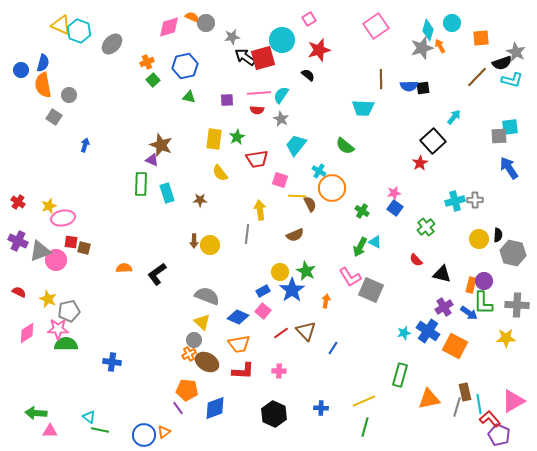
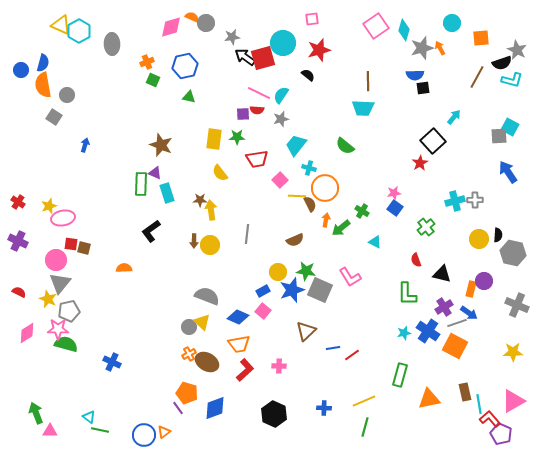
pink square at (309, 19): moved 3 px right; rotated 24 degrees clockwise
pink diamond at (169, 27): moved 2 px right
cyan diamond at (428, 30): moved 24 px left
cyan hexagon at (79, 31): rotated 10 degrees clockwise
cyan circle at (282, 40): moved 1 px right, 3 px down
gray ellipse at (112, 44): rotated 45 degrees counterclockwise
orange arrow at (440, 46): moved 2 px down
gray star at (516, 52): moved 1 px right, 2 px up
brown line at (477, 77): rotated 15 degrees counterclockwise
brown line at (381, 79): moved 13 px left, 2 px down
green square at (153, 80): rotated 24 degrees counterclockwise
blue semicircle at (409, 86): moved 6 px right, 11 px up
pink line at (259, 93): rotated 30 degrees clockwise
gray circle at (69, 95): moved 2 px left
purple square at (227, 100): moved 16 px right, 14 px down
gray star at (281, 119): rotated 28 degrees clockwise
cyan square at (510, 127): rotated 36 degrees clockwise
green star at (237, 137): rotated 28 degrees clockwise
purple triangle at (152, 160): moved 3 px right, 13 px down
blue arrow at (509, 168): moved 1 px left, 4 px down
cyan cross at (319, 171): moved 10 px left, 3 px up; rotated 16 degrees counterclockwise
pink square at (280, 180): rotated 28 degrees clockwise
orange circle at (332, 188): moved 7 px left
yellow arrow at (260, 210): moved 49 px left
brown semicircle at (295, 235): moved 5 px down
red square at (71, 242): moved 2 px down
green arrow at (360, 247): moved 19 px left, 19 px up; rotated 24 degrees clockwise
gray triangle at (40, 251): moved 20 px right, 32 px down; rotated 30 degrees counterclockwise
red semicircle at (416, 260): rotated 24 degrees clockwise
green star at (306, 271): rotated 18 degrees counterclockwise
yellow circle at (280, 272): moved 2 px left
black L-shape at (157, 274): moved 6 px left, 43 px up
orange rectangle at (471, 285): moved 4 px down
blue star at (292, 290): rotated 15 degrees clockwise
gray square at (371, 290): moved 51 px left
orange arrow at (326, 301): moved 81 px up
green L-shape at (483, 303): moved 76 px left, 9 px up
gray cross at (517, 305): rotated 20 degrees clockwise
brown triangle at (306, 331): rotated 30 degrees clockwise
red line at (281, 333): moved 71 px right, 22 px down
yellow star at (506, 338): moved 7 px right, 14 px down
gray circle at (194, 340): moved 5 px left, 13 px up
green semicircle at (66, 344): rotated 15 degrees clockwise
blue line at (333, 348): rotated 48 degrees clockwise
blue cross at (112, 362): rotated 18 degrees clockwise
red L-shape at (243, 371): moved 2 px right, 1 px up; rotated 45 degrees counterclockwise
pink cross at (279, 371): moved 5 px up
orange pentagon at (187, 390): moved 3 px down; rotated 10 degrees clockwise
gray line at (457, 407): moved 84 px up; rotated 54 degrees clockwise
blue cross at (321, 408): moved 3 px right
green arrow at (36, 413): rotated 65 degrees clockwise
purple pentagon at (499, 435): moved 2 px right, 1 px up
